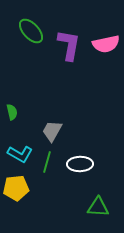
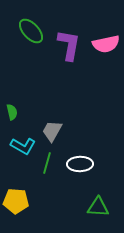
cyan L-shape: moved 3 px right, 8 px up
green line: moved 1 px down
yellow pentagon: moved 13 px down; rotated 10 degrees clockwise
